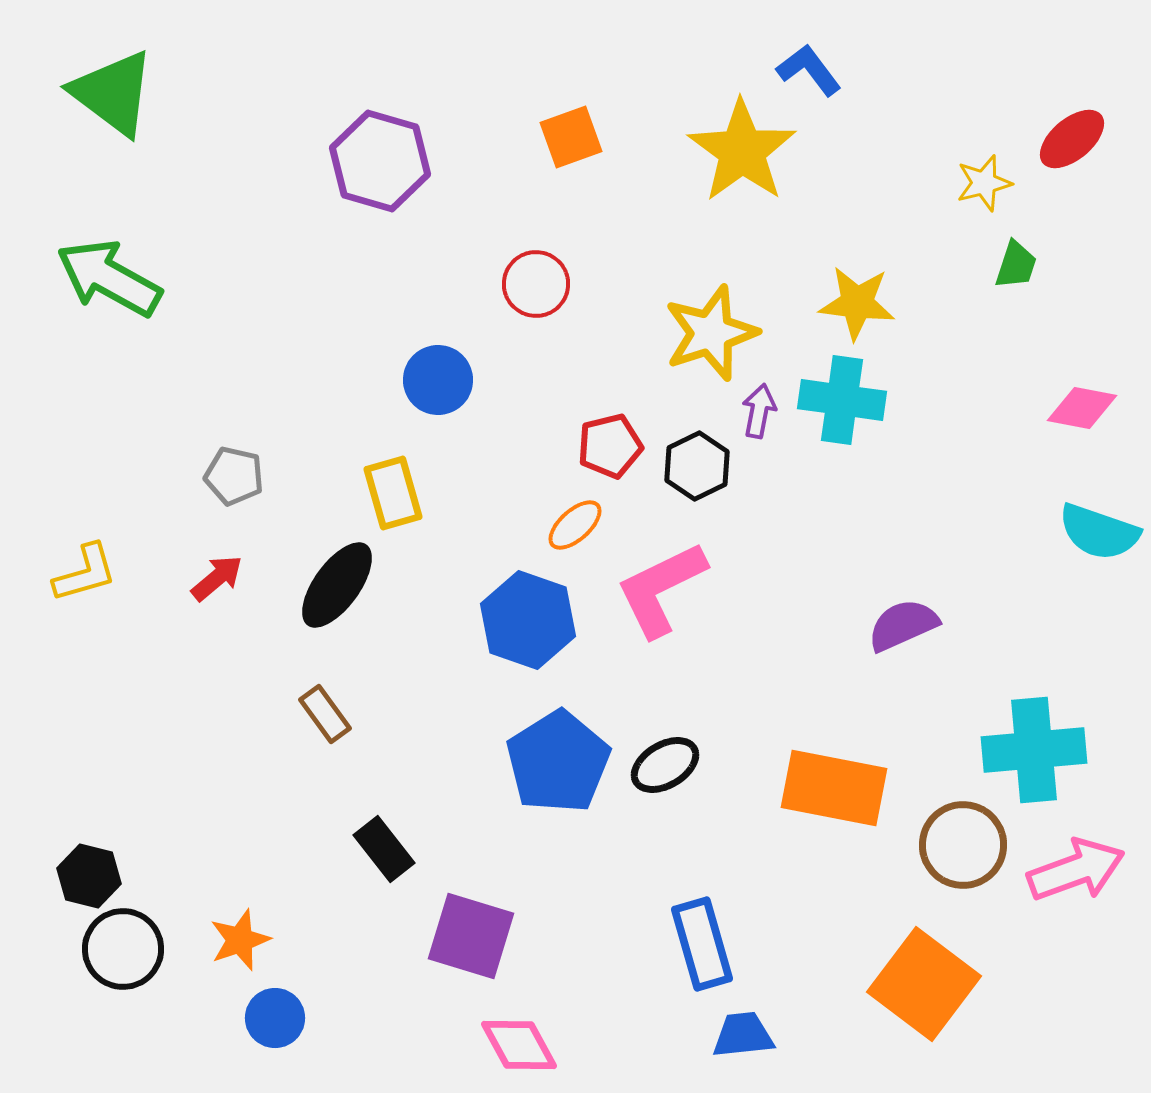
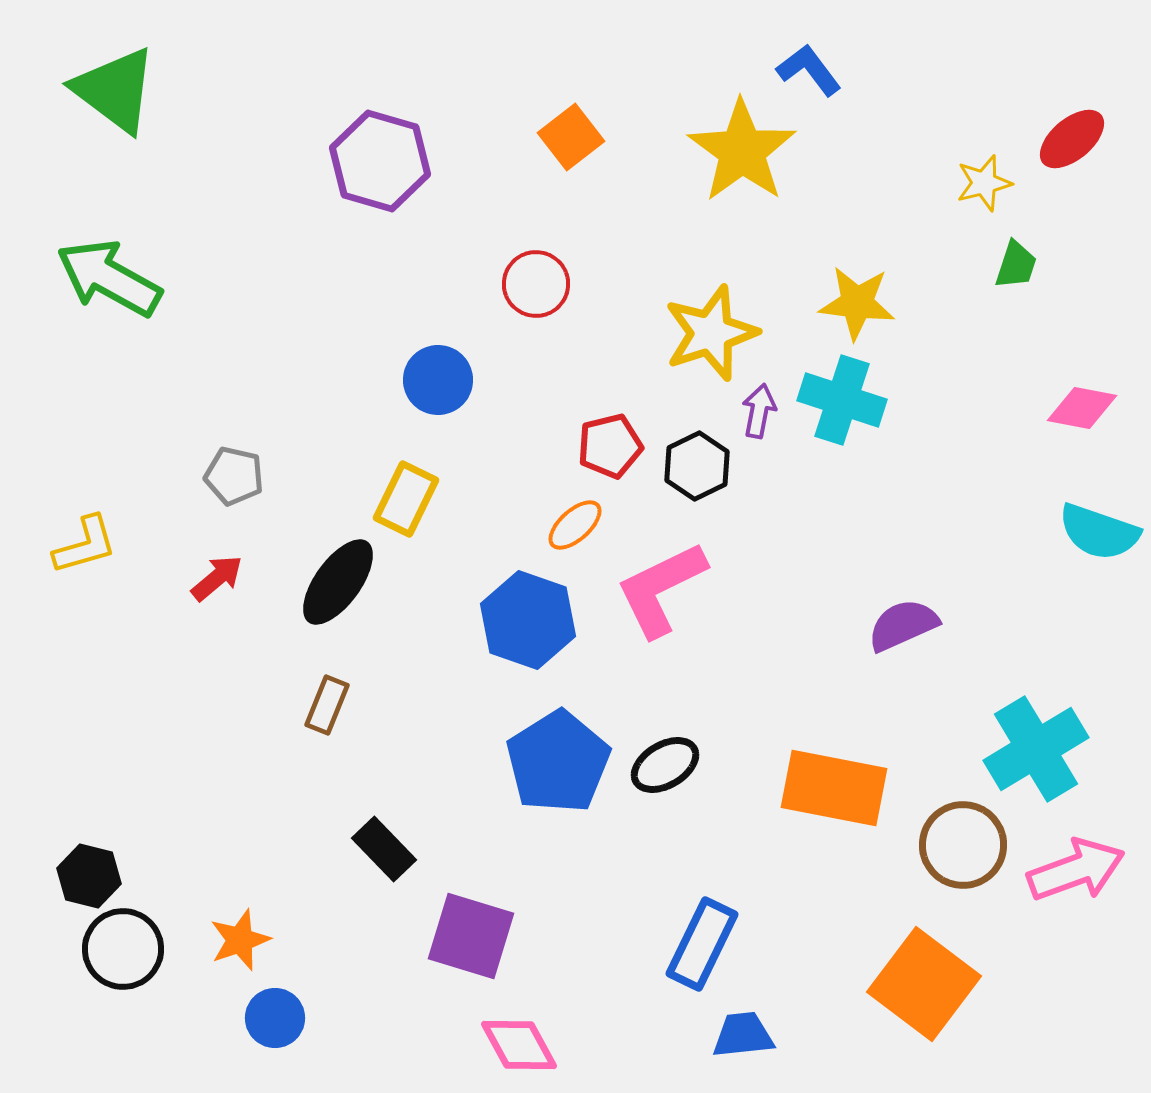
green triangle at (113, 93): moved 2 px right, 3 px up
orange square at (571, 137): rotated 18 degrees counterclockwise
cyan cross at (842, 400): rotated 10 degrees clockwise
yellow rectangle at (393, 493): moved 13 px right, 6 px down; rotated 42 degrees clockwise
yellow L-shape at (85, 573): moved 28 px up
black ellipse at (337, 585): moved 1 px right, 3 px up
brown rectangle at (325, 714): moved 2 px right, 9 px up; rotated 58 degrees clockwise
cyan cross at (1034, 750): moved 2 px right, 1 px up; rotated 26 degrees counterclockwise
black rectangle at (384, 849): rotated 6 degrees counterclockwise
blue rectangle at (702, 944): rotated 42 degrees clockwise
